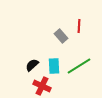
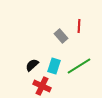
cyan rectangle: rotated 21 degrees clockwise
